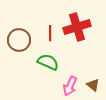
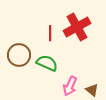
red cross: rotated 12 degrees counterclockwise
brown circle: moved 15 px down
green semicircle: moved 1 px left, 1 px down
brown triangle: moved 1 px left, 5 px down
